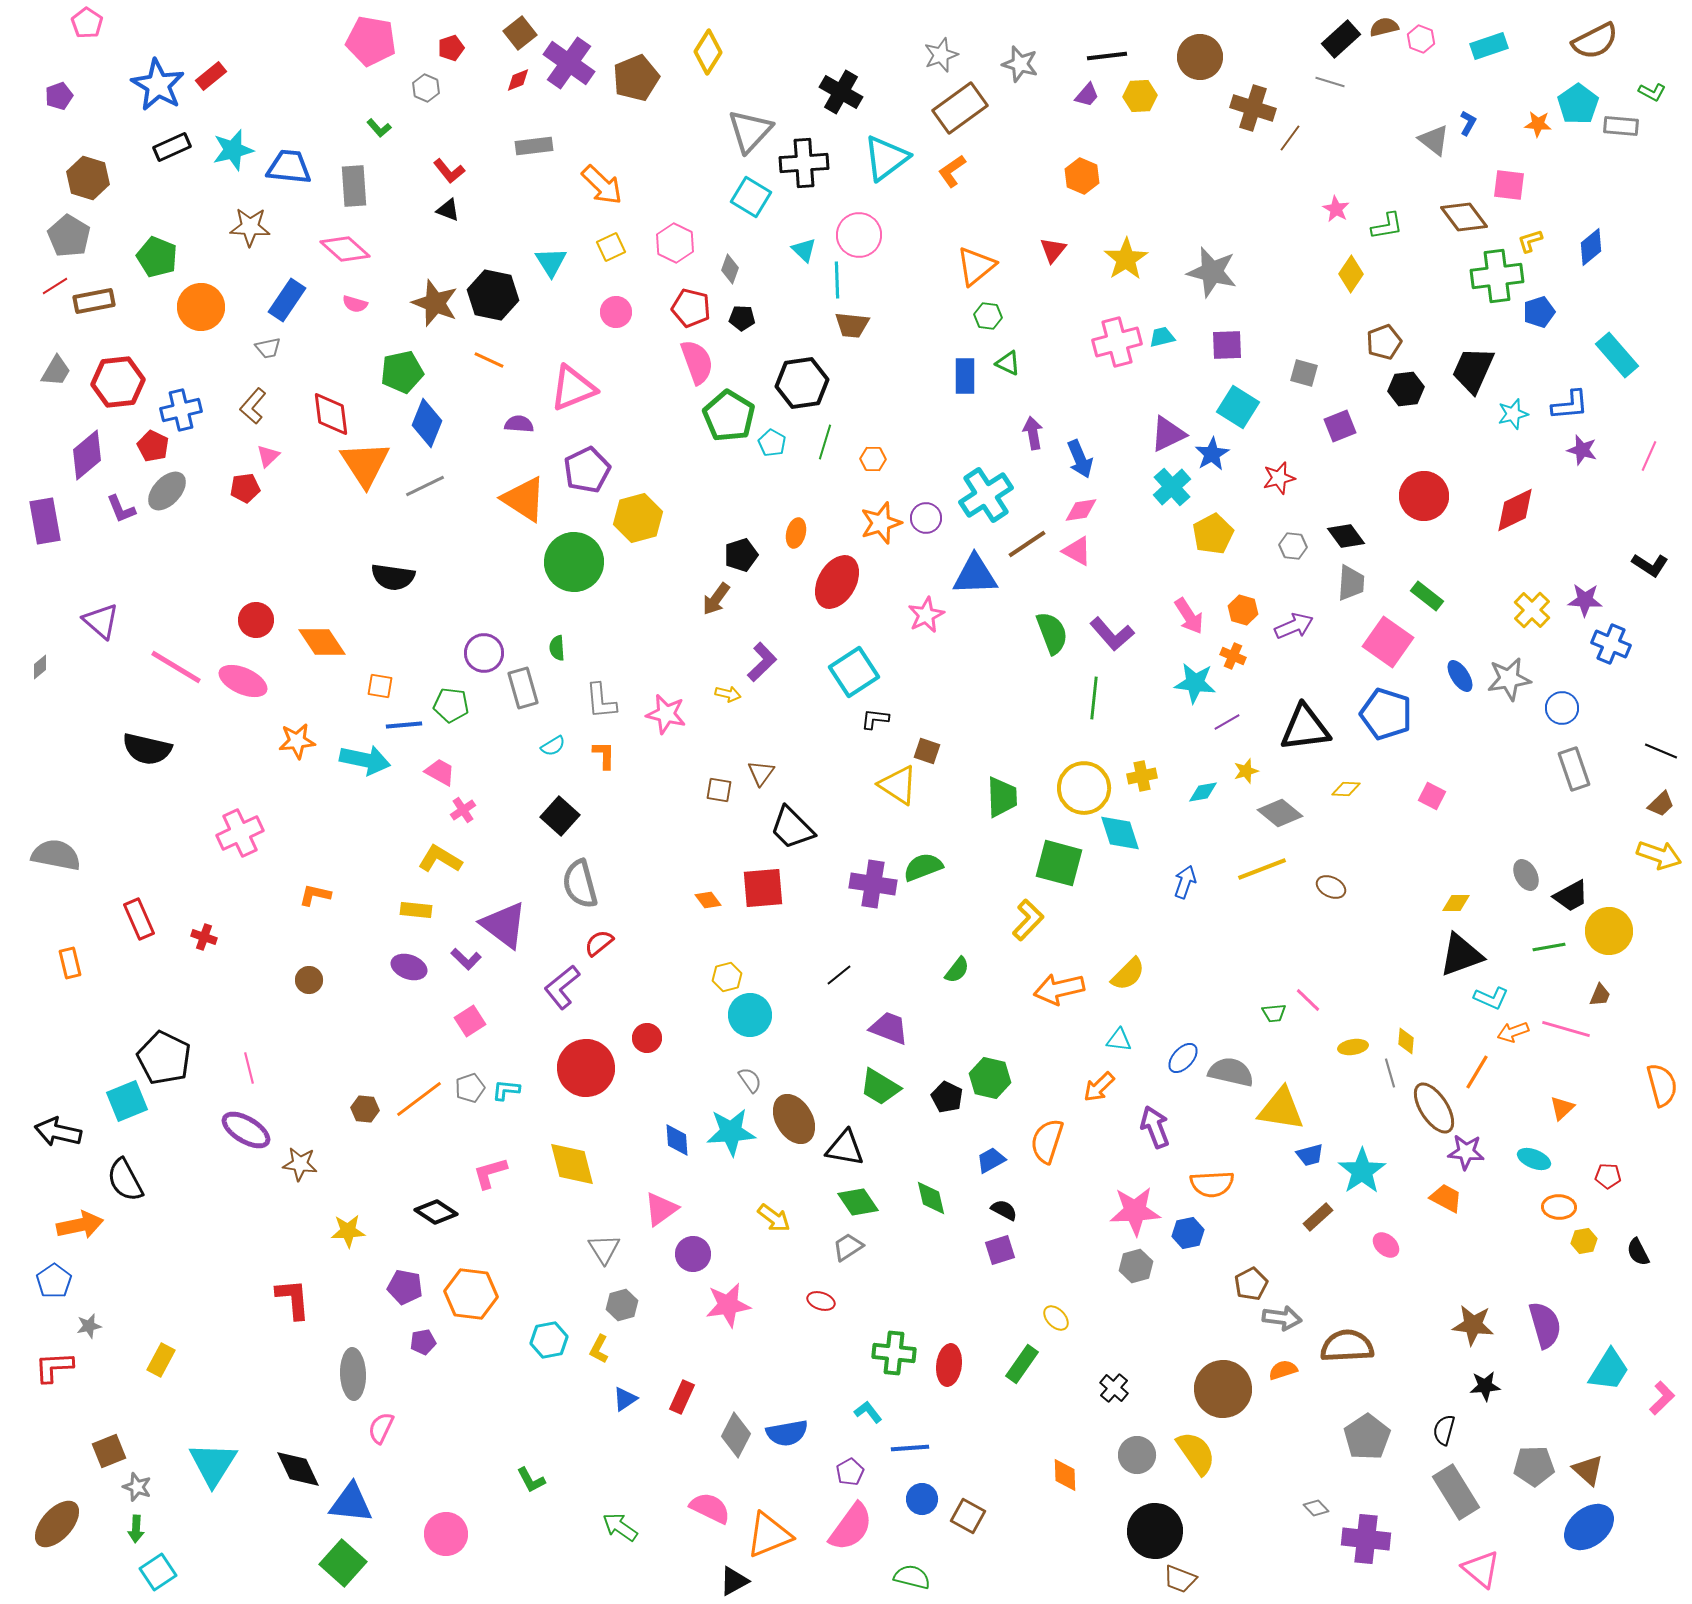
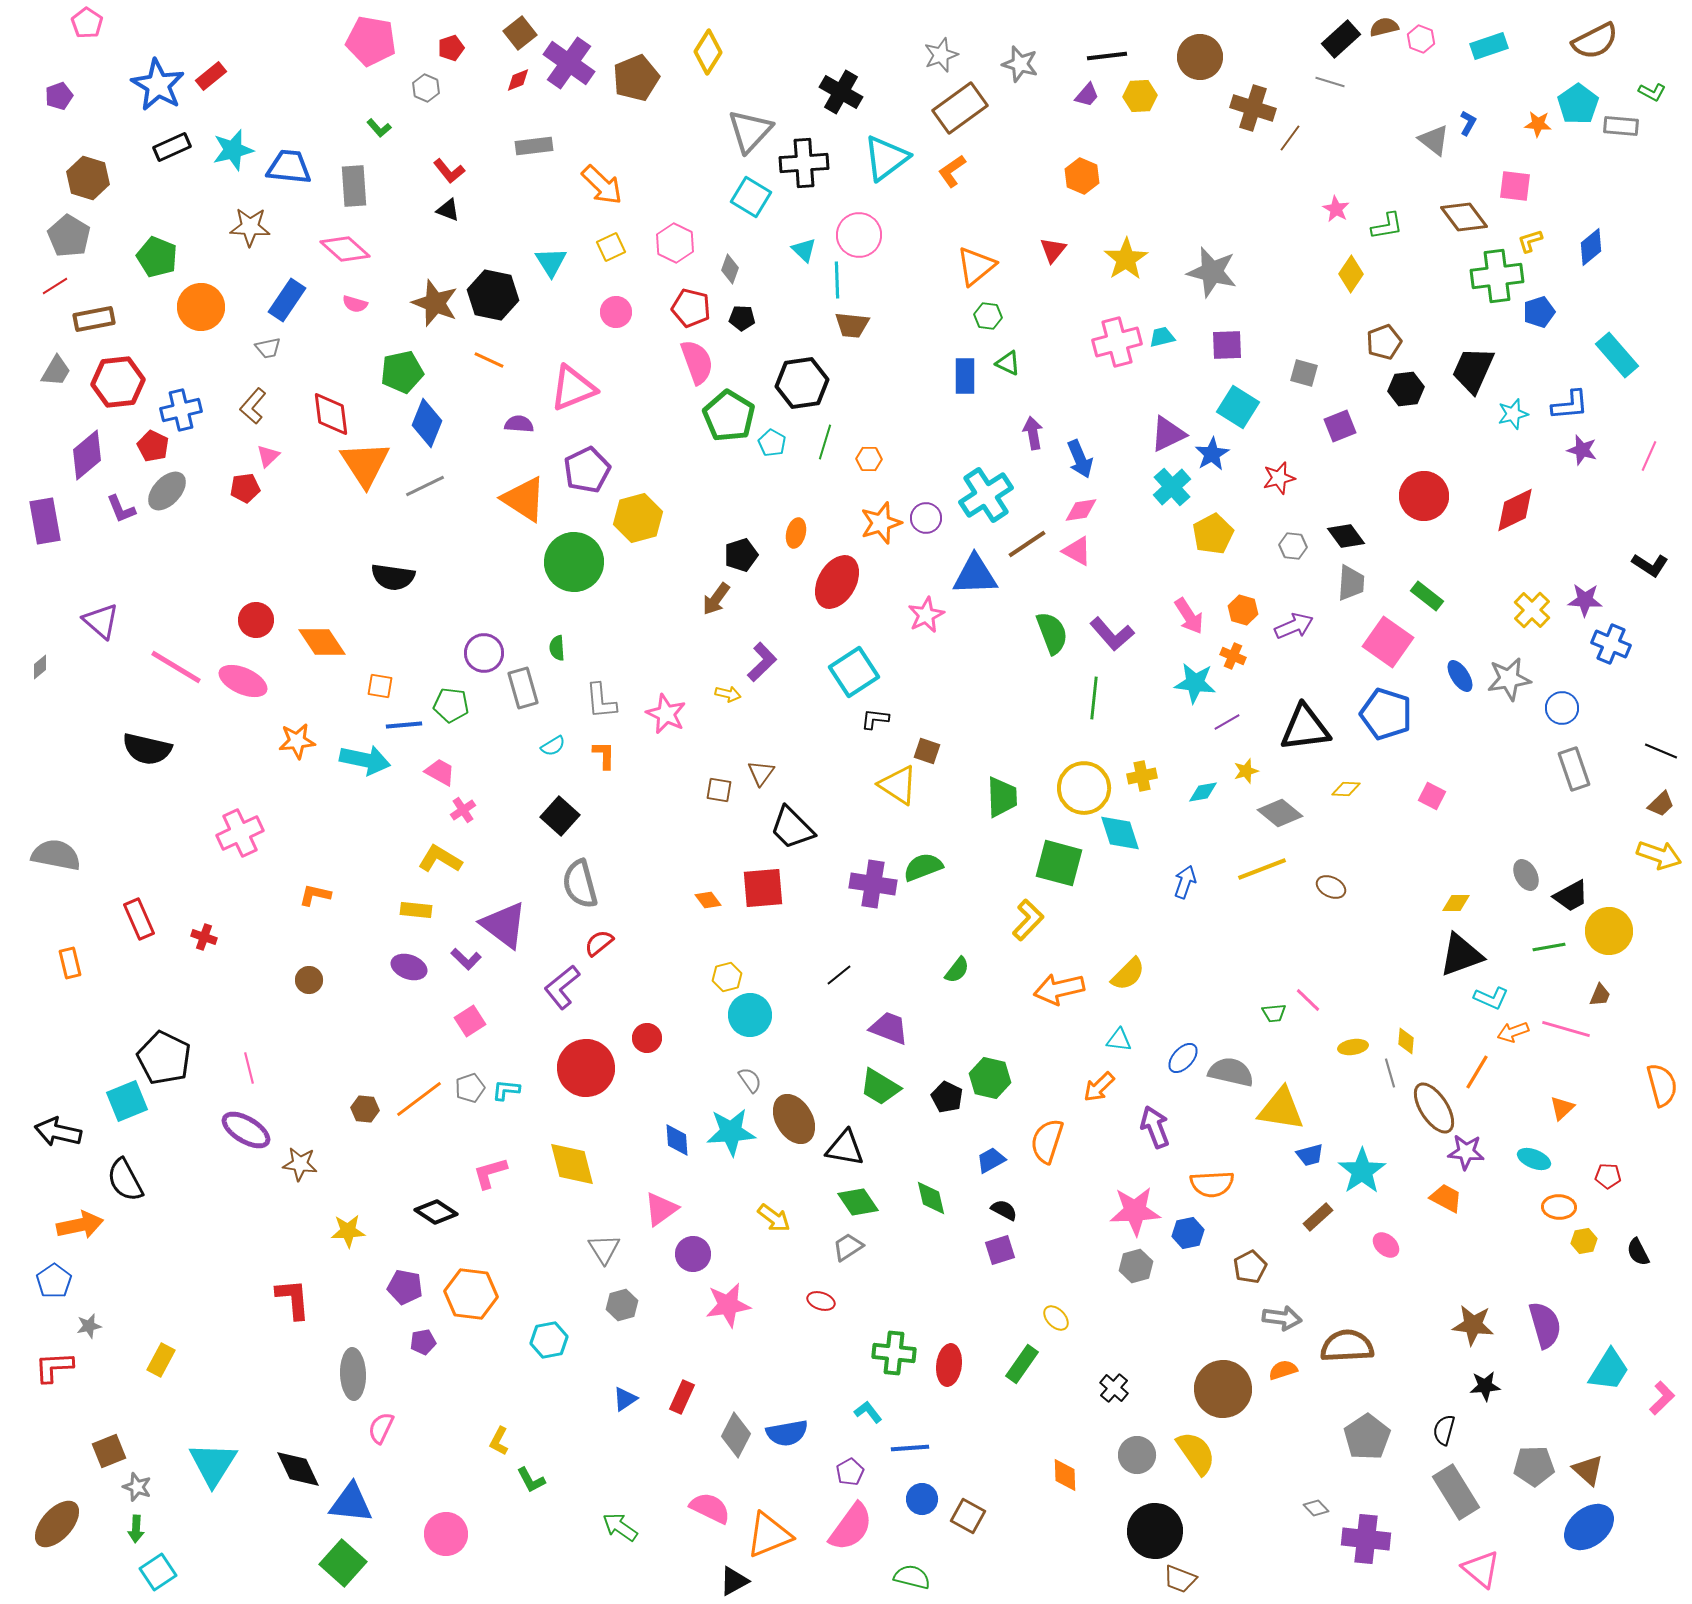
pink square at (1509, 185): moved 6 px right, 1 px down
brown rectangle at (94, 301): moved 18 px down
orange hexagon at (873, 459): moved 4 px left
pink star at (666, 714): rotated 12 degrees clockwise
brown pentagon at (1251, 1284): moved 1 px left, 17 px up
yellow L-shape at (599, 1349): moved 100 px left, 92 px down
